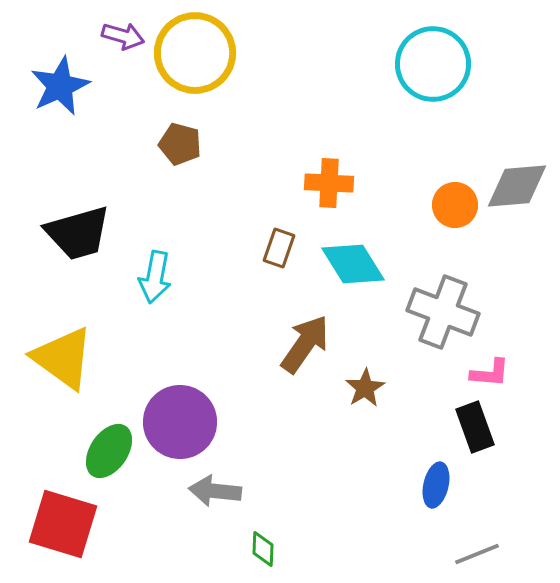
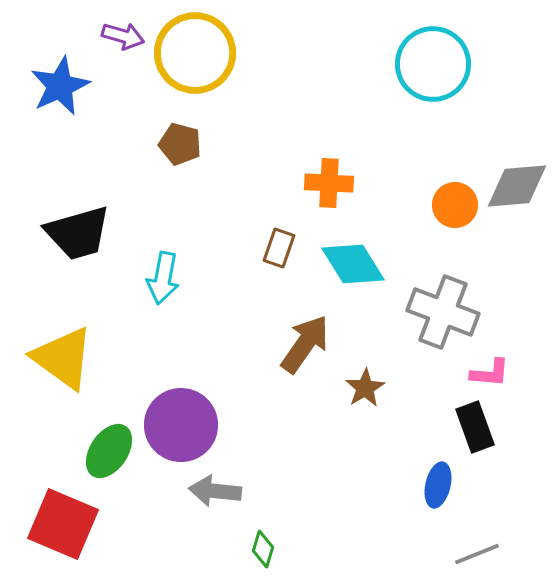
cyan arrow: moved 8 px right, 1 px down
purple circle: moved 1 px right, 3 px down
blue ellipse: moved 2 px right
red square: rotated 6 degrees clockwise
green diamond: rotated 15 degrees clockwise
